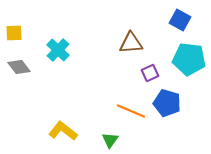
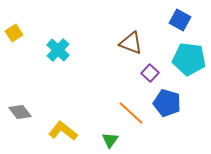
yellow square: rotated 30 degrees counterclockwise
brown triangle: rotated 25 degrees clockwise
gray diamond: moved 1 px right, 45 px down
purple square: rotated 24 degrees counterclockwise
orange line: moved 2 px down; rotated 20 degrees clockwise
